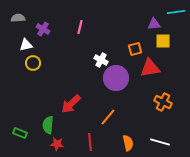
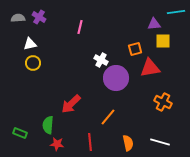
purple cross: moved 4 px left, 12 px up
white triangle: moved 4 px right, 1 px up
